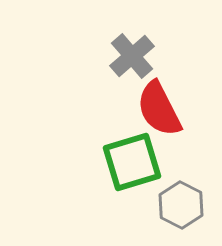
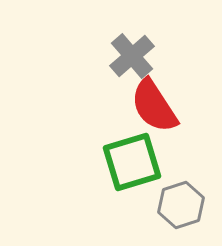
red semicircle: moved 5 px left, 3 px up; rotated 6 degrees counterclockwise
gray hexagon: rotated 15 degrees clockwise
